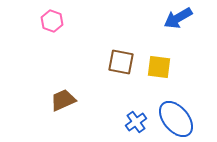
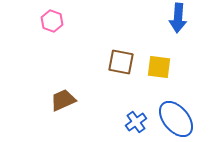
blue arrow: rotated 56 degrees counterclockwise
